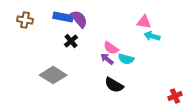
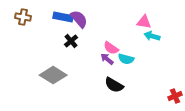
brown cross: moved 2 px left, 3 px up
